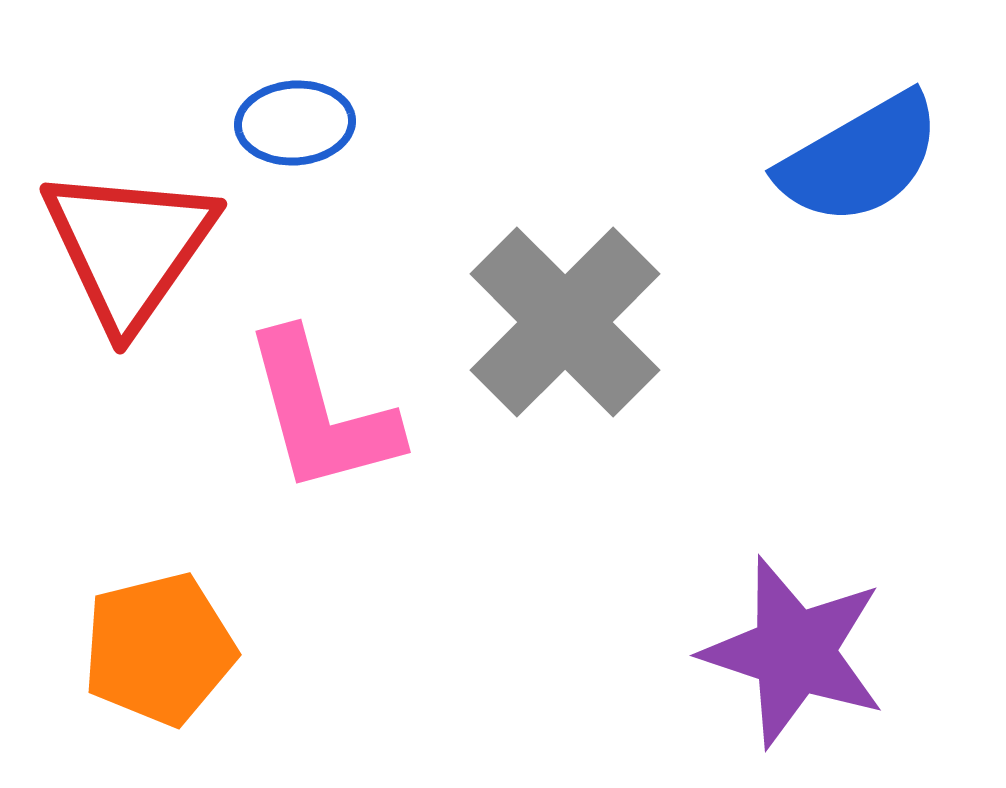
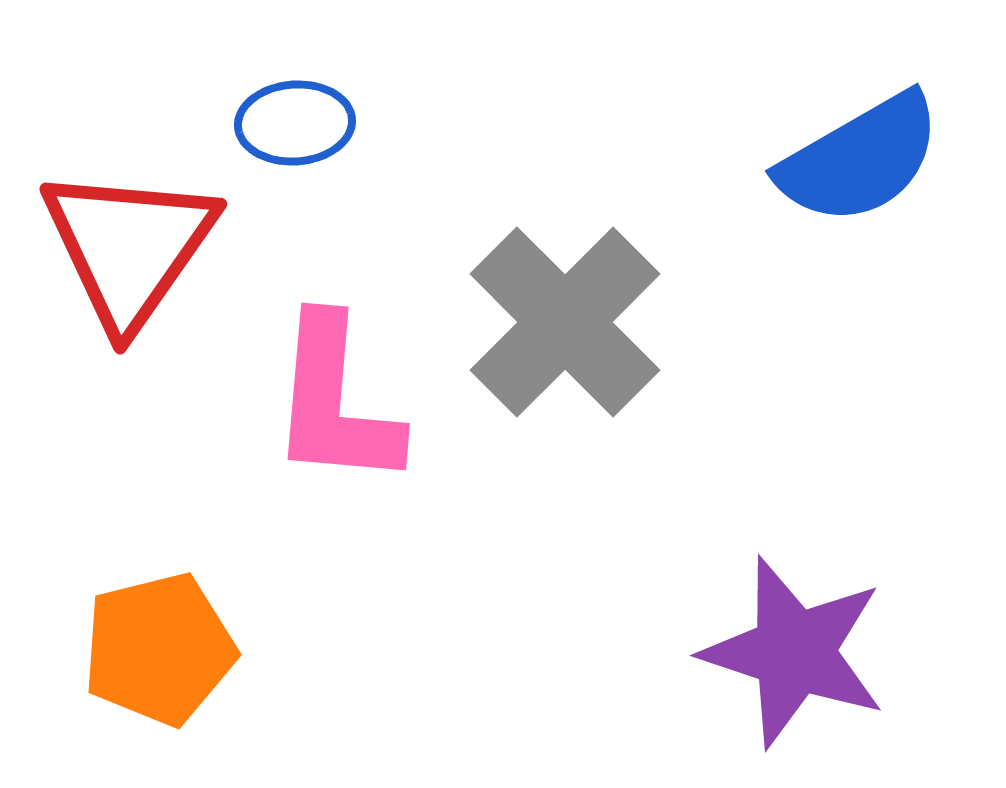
pink L-shape: moved 14 px right, 11 px up; rotated 20 degrees clockwise
